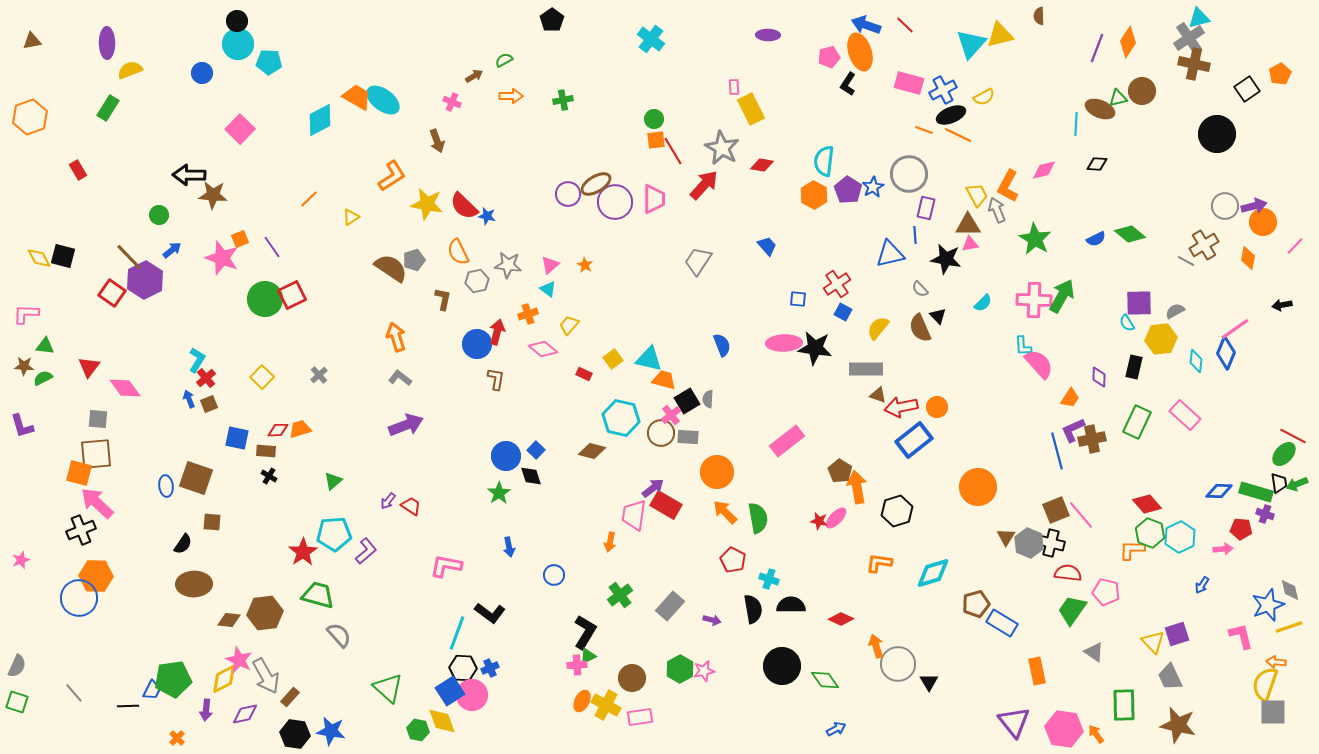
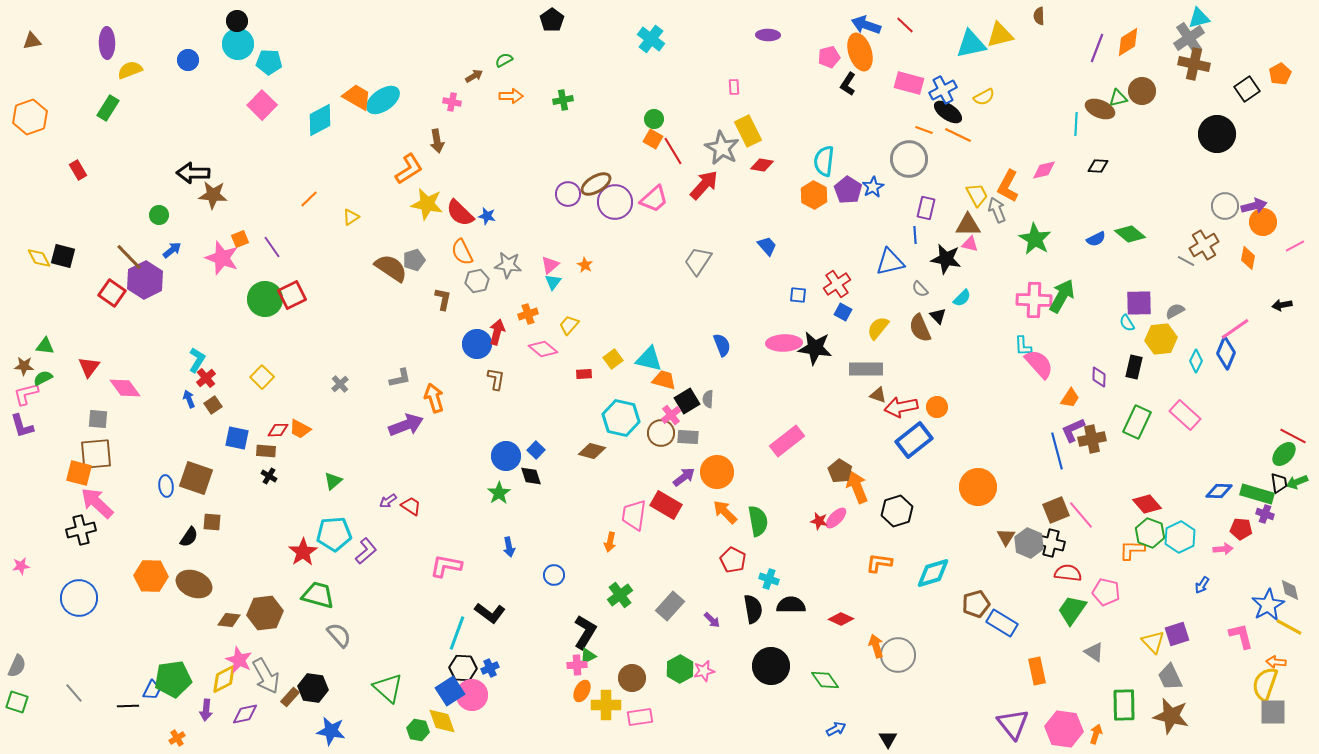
orange diamond at (1128, 42): rotated 24 degrees clockwise
cyan triangle at (971, 44): rotated 36 degrees clockwise
blue circle at (202, 73): moved 14 px left, 13 px up
cyan ellipse at (383, 100): rotated 72 degrees counterclockwise
pink cross at (452, 102): rotated 12 degrees counterclockwise
yellow rectangle at (751, 109): moved 3 px left, 22 px down
black ellipse at (951, 115): moved 3 px left, 3 px up; rotated 56 degrees clockwise
pink square at (240, 129): moved 22 px right, 24 px up
orange square at (656, 140): moved 3 px left, 1 px up; rotated 36 degrees clockwise
brown arrow at (437, 141): rotated 10 degrees clockwise
black diamond at (1097, 164): moved 1 px right, 2 px down
gray circle at (909, 174): moved 15 px up
black arrow at (189, 175): moved 4 px right, 2 px up
orange L-shape at (392, 176): moved 17 px right, 7 px up
pink trapezoid at (654, 199): rotated 48 degrees clockwise
red semicircle at (464, 206): moved 4 px left, 7 px down
pink triangle at (970, 244): rotated 24 degrees clockwise
pink line at (1295, 246): rotated 18 degrees clockwise
orange semicircle at (458, 252): moved 4 px right
blue triangle at (890, 254): moved 8 px down
cyan triangle at (548, 289): moved 5 px right, 7 px up; rotated 30 degrees clockwise
blue square at (798, 299): moved 4 px up
cyan semicircle at (983, 303): moved 21 px left, 5 px up
pink L-shape at (26, 314): moved 80 px down; rotated 16 degrees counterclockwise
orange arrow at (396, 337): moved 38 px right, 61 px down
cyan diamond at (1196, 361): rotated 20 degrees clockwise
red rectangle at (584, 374): rotated 28 degrees counterclockwise
gray cross at (319, 375): moved 21 px right, 9 px down
gray L-shape at (400, 378): rotated 130 degrees clockwise
brown square at (209, 404): moved 4 px right, 1 px down; rotated 12 degrees counterclockwise
orange trapezoid at (300, 429): rotated 135 degrees counterclockwise
green arrow at (1297, 484): moved 2 px up
orange arrow at (857, 487): rotated 12 degrees counterclockwise
purple arrow at (653, 488): moved 31 px right, 11 px up
green rectangle at (1256, 492): moved 1 px right, 2 px down
purple arrow at (388, 501): rotated 18 degrees clockwise
green semicircle at (758, 518): moved 3 px down
black cross at (81, 530): rotated 8 degrees clockwise
black semicircle at (183, 544): moved 6 px right, 7 px up
pink star at (21, 560): moved 6 px down; rotated 12 degrees clockwise
orange hexagon at (96, 576): moved 55 px right
brown ellipse at (194, 584): rotated 24 degrees clockwise
blue star at (1268, 605): rotated 8 degrees counterclockwise
purple arrow at (712, 620): rotated 30 degrees clockwise
yellow line at (1289, 627): rotated 48 degrees clockwise
gray circle at (898, 664): moved 9 px up
black circle at (782, 666): moved 11 px left
black triangle at (929, 682): moved 41 px left, 57 px down
orange ellipse at (582, 701): moved 10 px up
yellow cross at (606, 705): rotated 28 degrees counterclockwise
purple triangle at (1014, 722): moved 1 px left, 2 px down
brown star at (1178, 725): moved 7 px left, 9 px up
black hexagon at (295, 734): moved 18 px right, 46 px up
orange arrow at (1096, 734): rotated 54 degrees clockwise
orange cross at (177, 738): rotated 14 degrees clockwise
